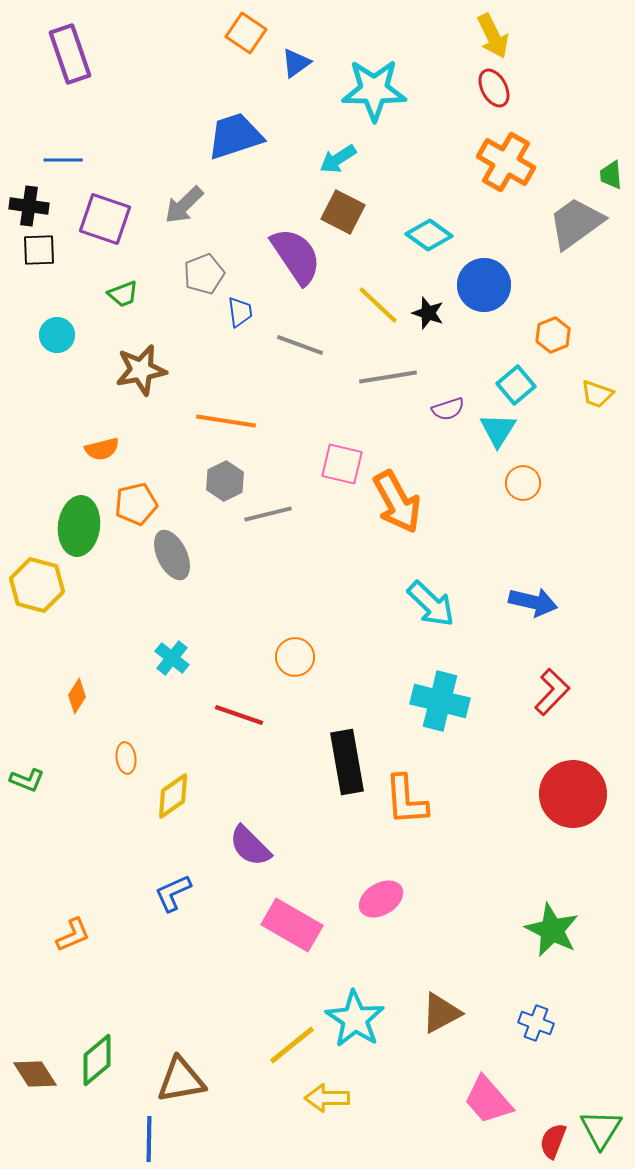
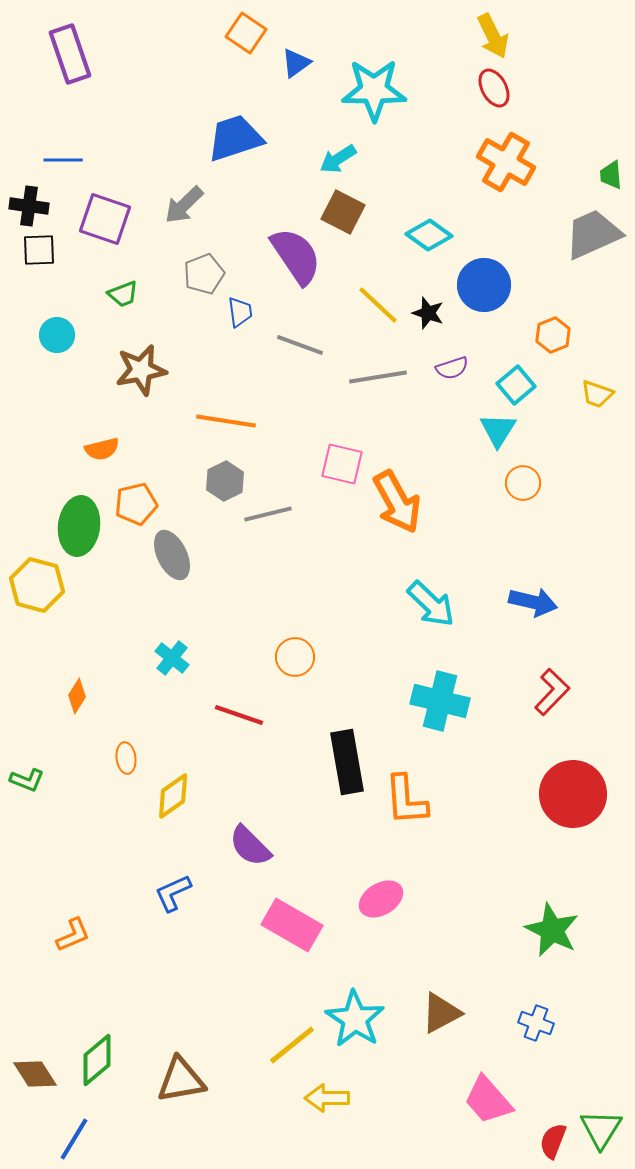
blue trapezoid at (235, 136): moved 2 px down
gray trapezoid at (576, 223): moved 17 px right, 11 px down; rotated 12 degrees clockwise
gray line at (388, 377): moved 10 px left
purple semicircle at (448, 409): moved 4 px right, 41 px up
blue line at (149, 1139): moved 75 px left; rotated 30 degrees clockwise
